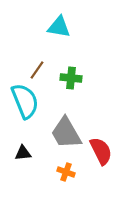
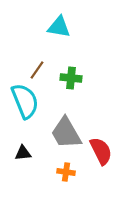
orange cross: rotated 12 degrees counterclockwise
